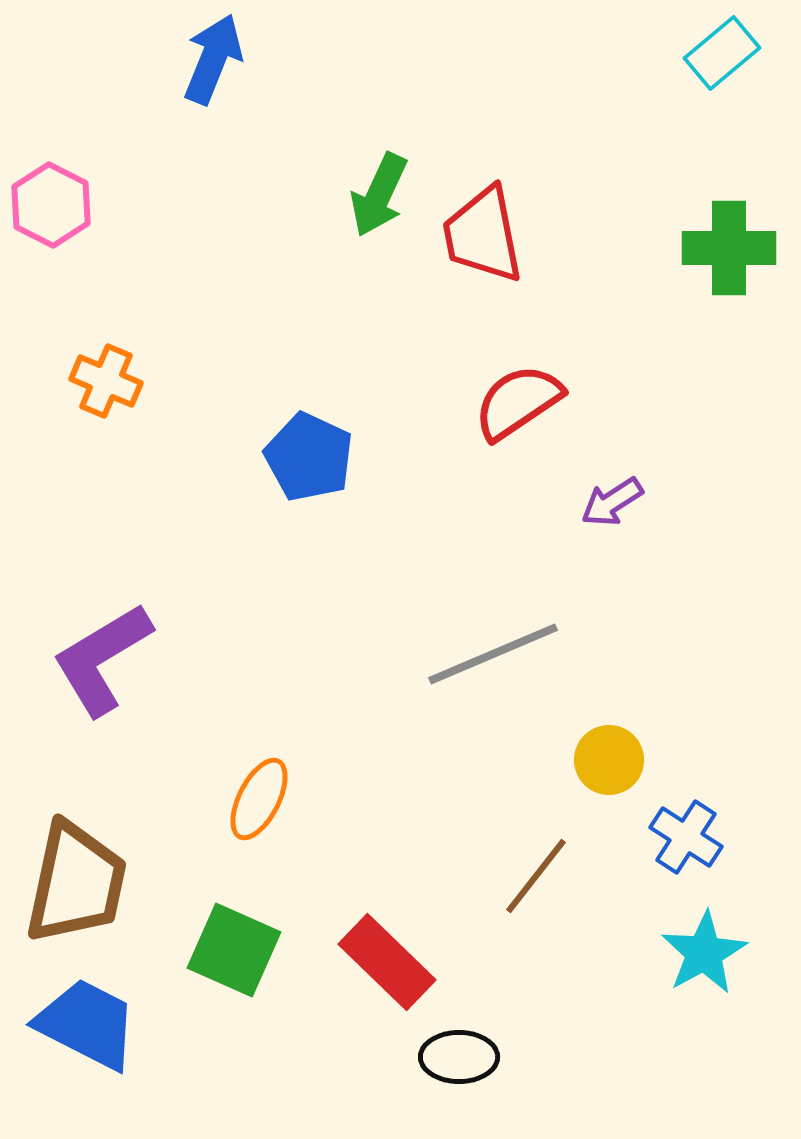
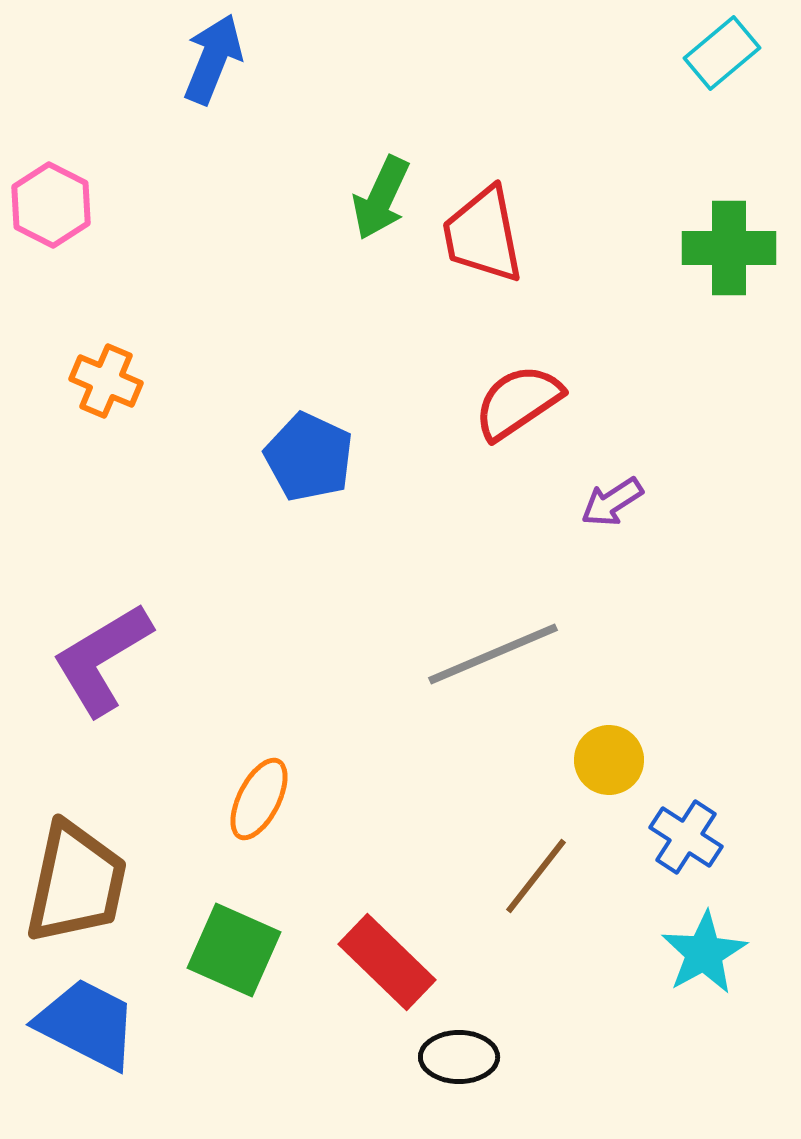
green arrow: moved 2 px right, 3 px down
